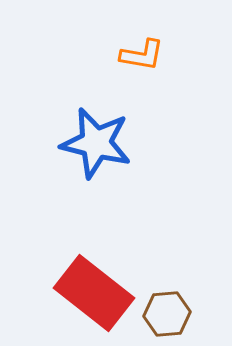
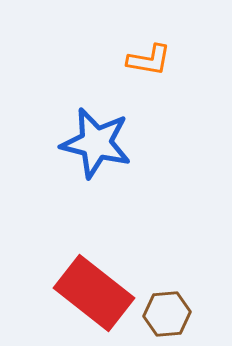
orange L-shape: moved 7 px right, 5 px down
